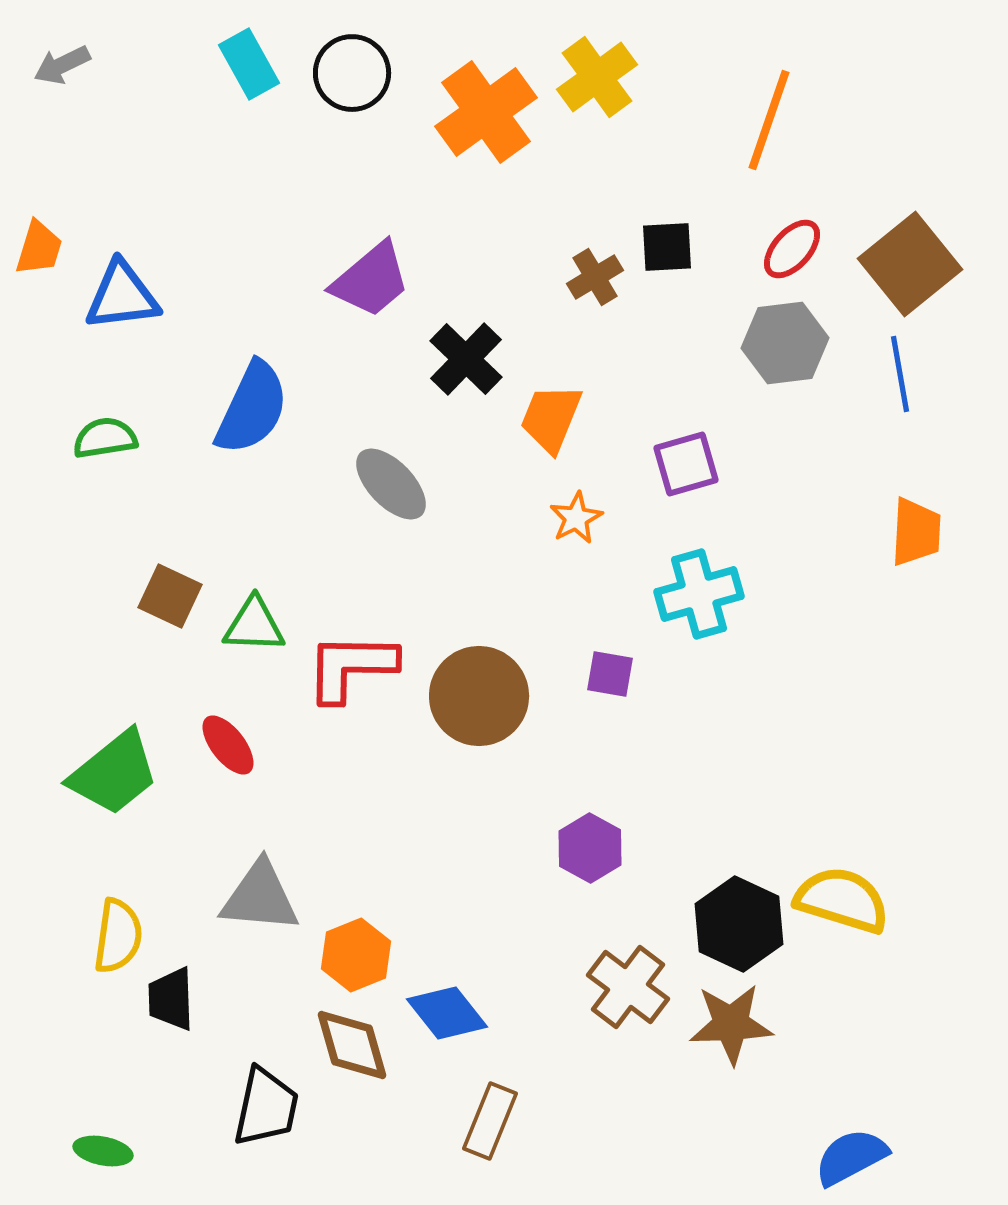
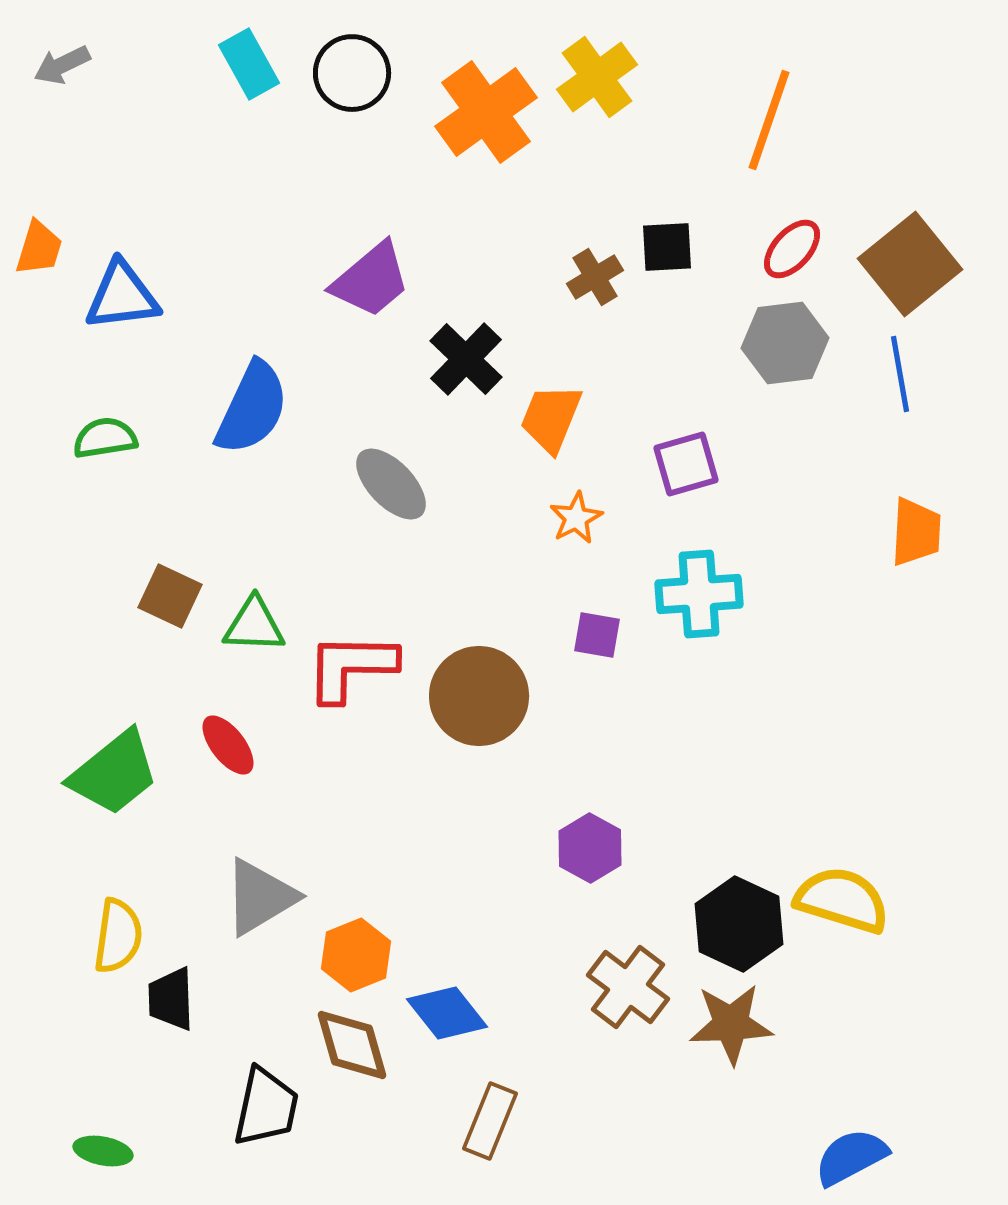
cyan cross at (699, 594): rotated 12 degrees clockwise
purple square at (610, 674): moved 13 px left, 39 px up
gray triangle at (260, 897): rotated 36 degrees counterclockwise
